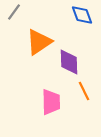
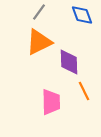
gray line: moved 25 px right
orange triangle: rotated 8 degrees clockwise
